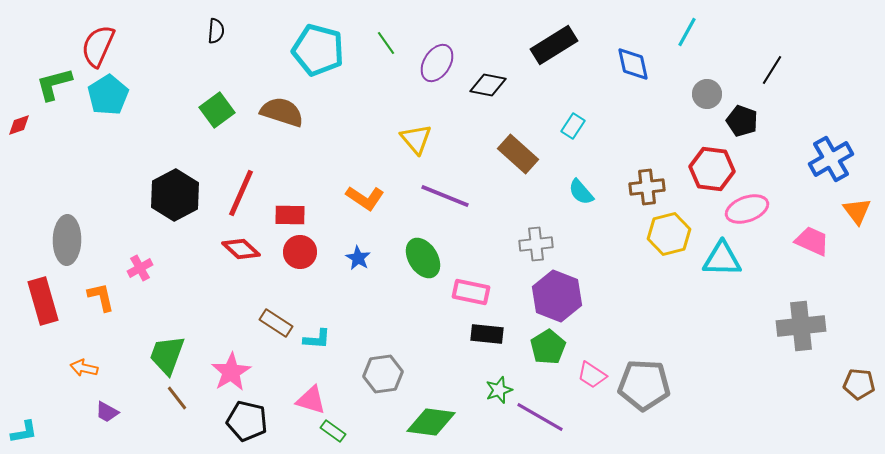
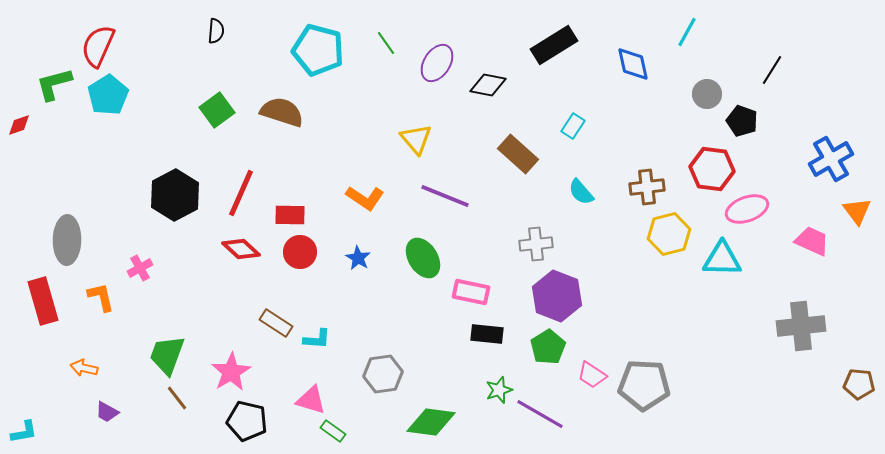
purple line at (540, 417): moved 3 px up
